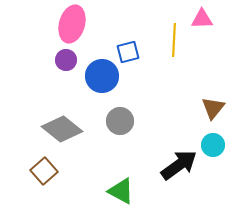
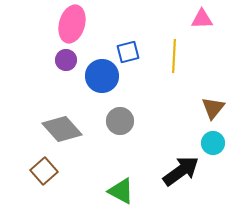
yellow line: moved 16 px down
gray diamond: rotated 9 degrees clockwise
cyan circle: moved 2 px up
black arrow: moved 2 px right, 6 px down
